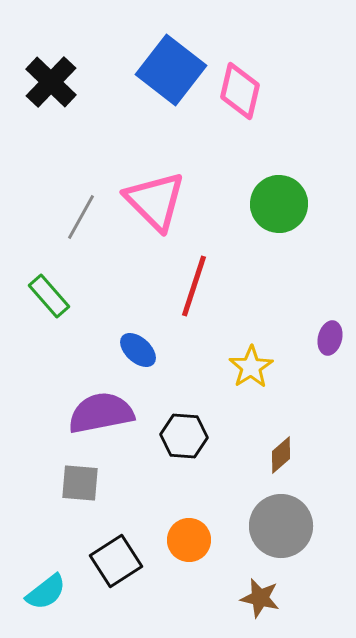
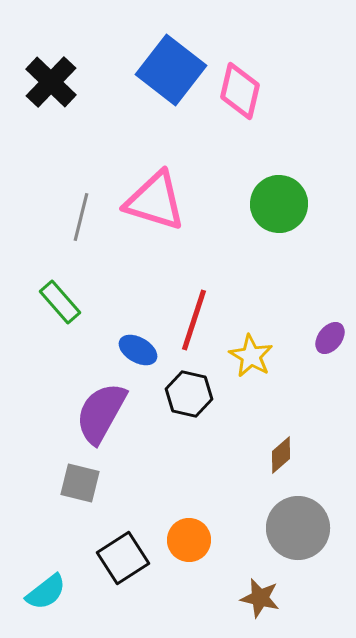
pink triangle: rotated 28 degrees counterclockwise
gray line: rotated 15 degrees counterclockwise
red line: moved 34 px down
green rectangle: moved 11 px right, 6 px down
purple ellipse: rotated 24 degrees clockwise
blue ellipse: rotated 12 degrees counterclockwise
yellow star: moved 11 px up; rotated 9 degrees counterclockwise
purple semicircle: rotated 50 degrees counterclockwise
black hexagon: moved 5 px right, 42 px up; rotated 9 degrees clockwise
gray square: rotated 9 degrees clockwise
gray circle: moved 17 px right, 2 px down
black square: moved 7 px right, 3 px up
